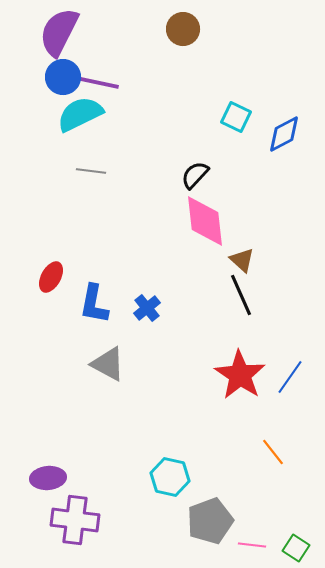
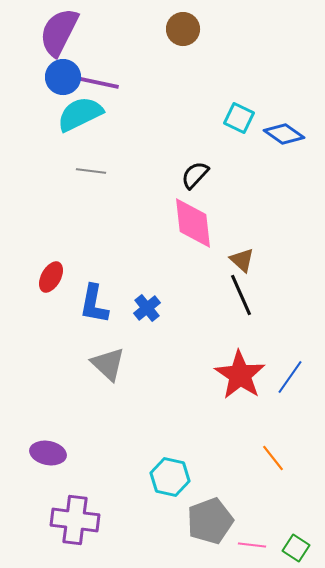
cyan square: moved 3 px right, 1 px down
blue diamond: rotated 63 degrees clockwise
pink diamond: moved 12 px left, 2 px down
gray triangle: rotated 15 degrees clockwise
orange line: moved 6 px down
purple ellipse: moved 25 px up; rotated 16 degrees clockwise
